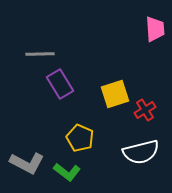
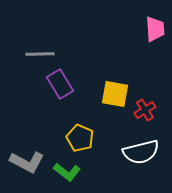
yellow square: rotated 28 degrees clockwise
gray L-shape: moved 1 px up
